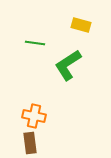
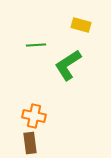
green line: moved 1 px right, 2 px down; rotated 12 degrees counterclockwise
